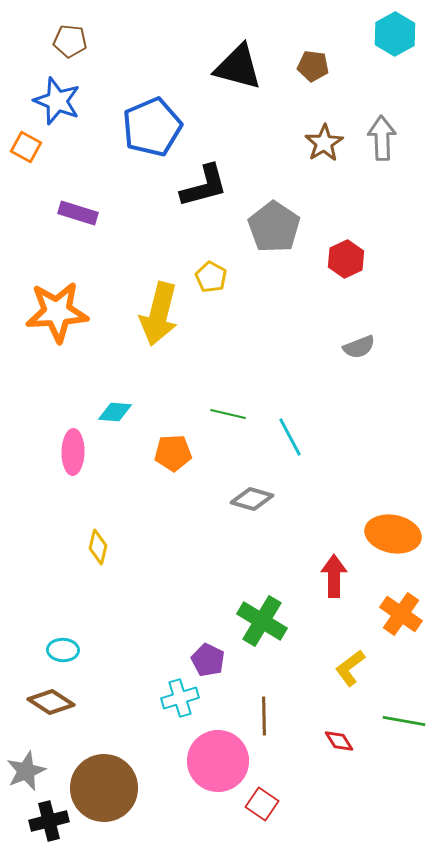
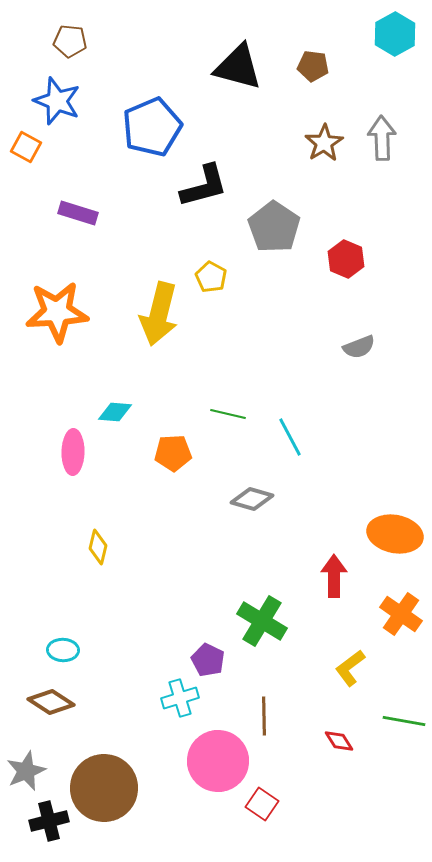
red hexagon at (346, 259): rotated 12 degrees counterclockwise
orange ellipse at (393, 534): moved 2 px right
